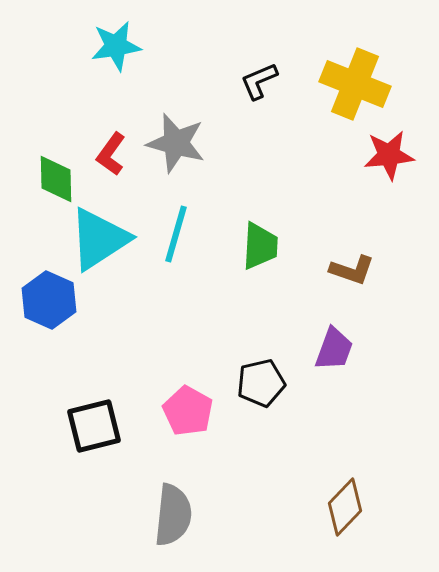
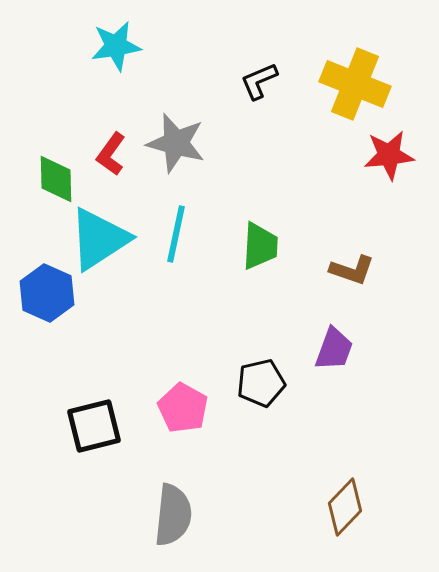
cyan line: rotated 4 degrees counterclockwise
blue hexagon: moved 2 px left, 7 px up
pink pentagon: moved 5 px left, 3 px up
